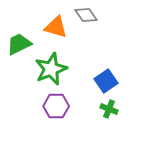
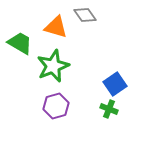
gray diamond: moved 1 px left
green trapezoid: moved 1 px right, 1 px up; rotated 56 degrees clockwise
green star: moved 2 px right, 3 px up
blue square: moved 9 px right, 3 px down
purple hexagon: rotated 15 degrees counterclockwise
